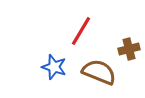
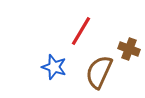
brown cross: rotated 35 degrees clockwise
brown semicircle: rotated 88 degrees counterclockwise
